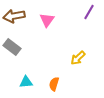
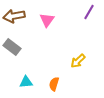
yellow arrow: moved 3 px down
